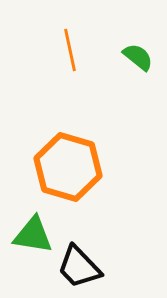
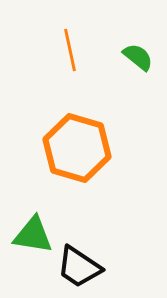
orange hexagon: moved 9 px right, 19 px up
black trapezoid: rotated 12 degrees counterclockwise
